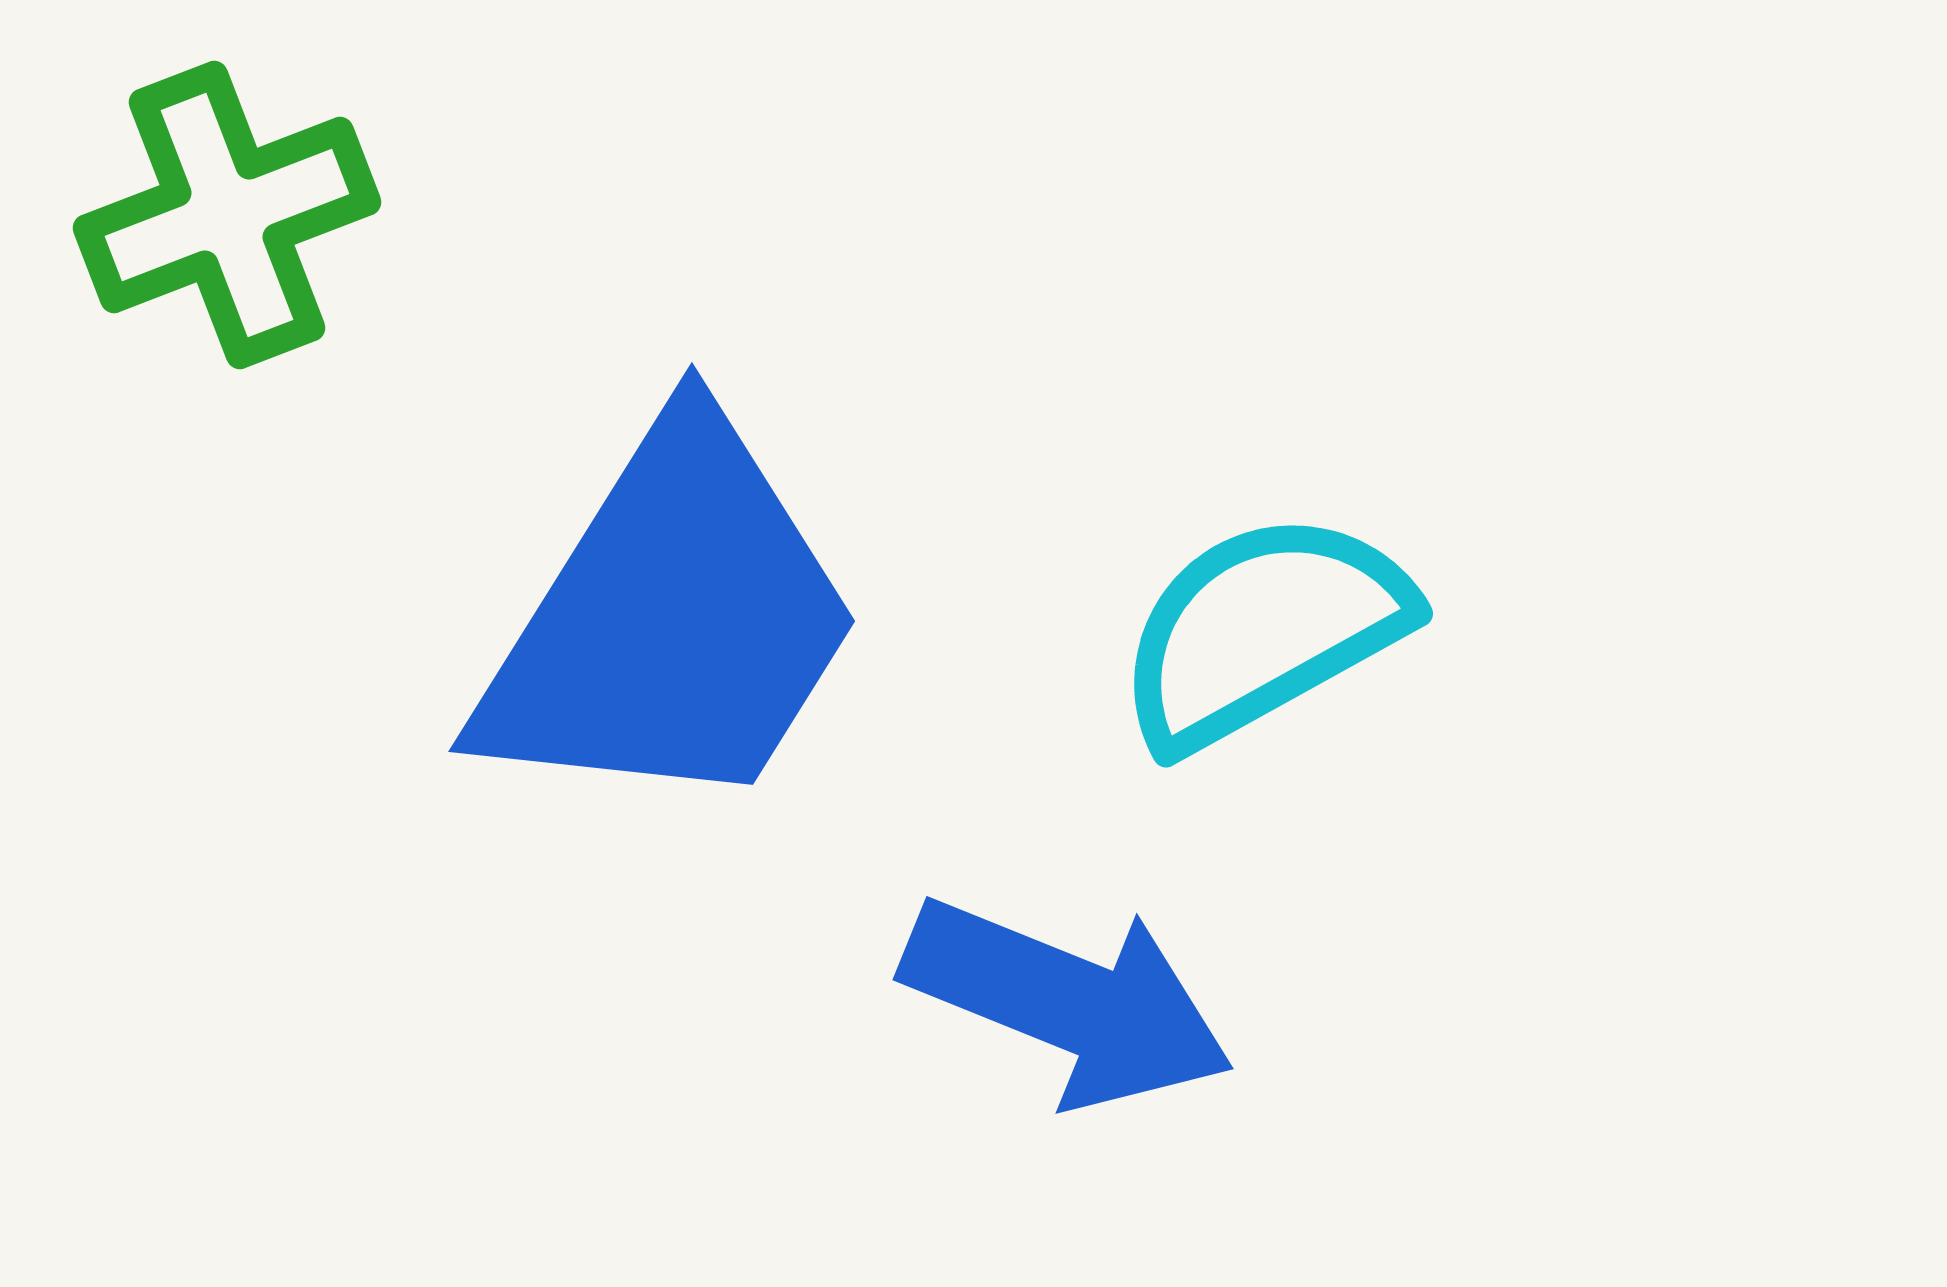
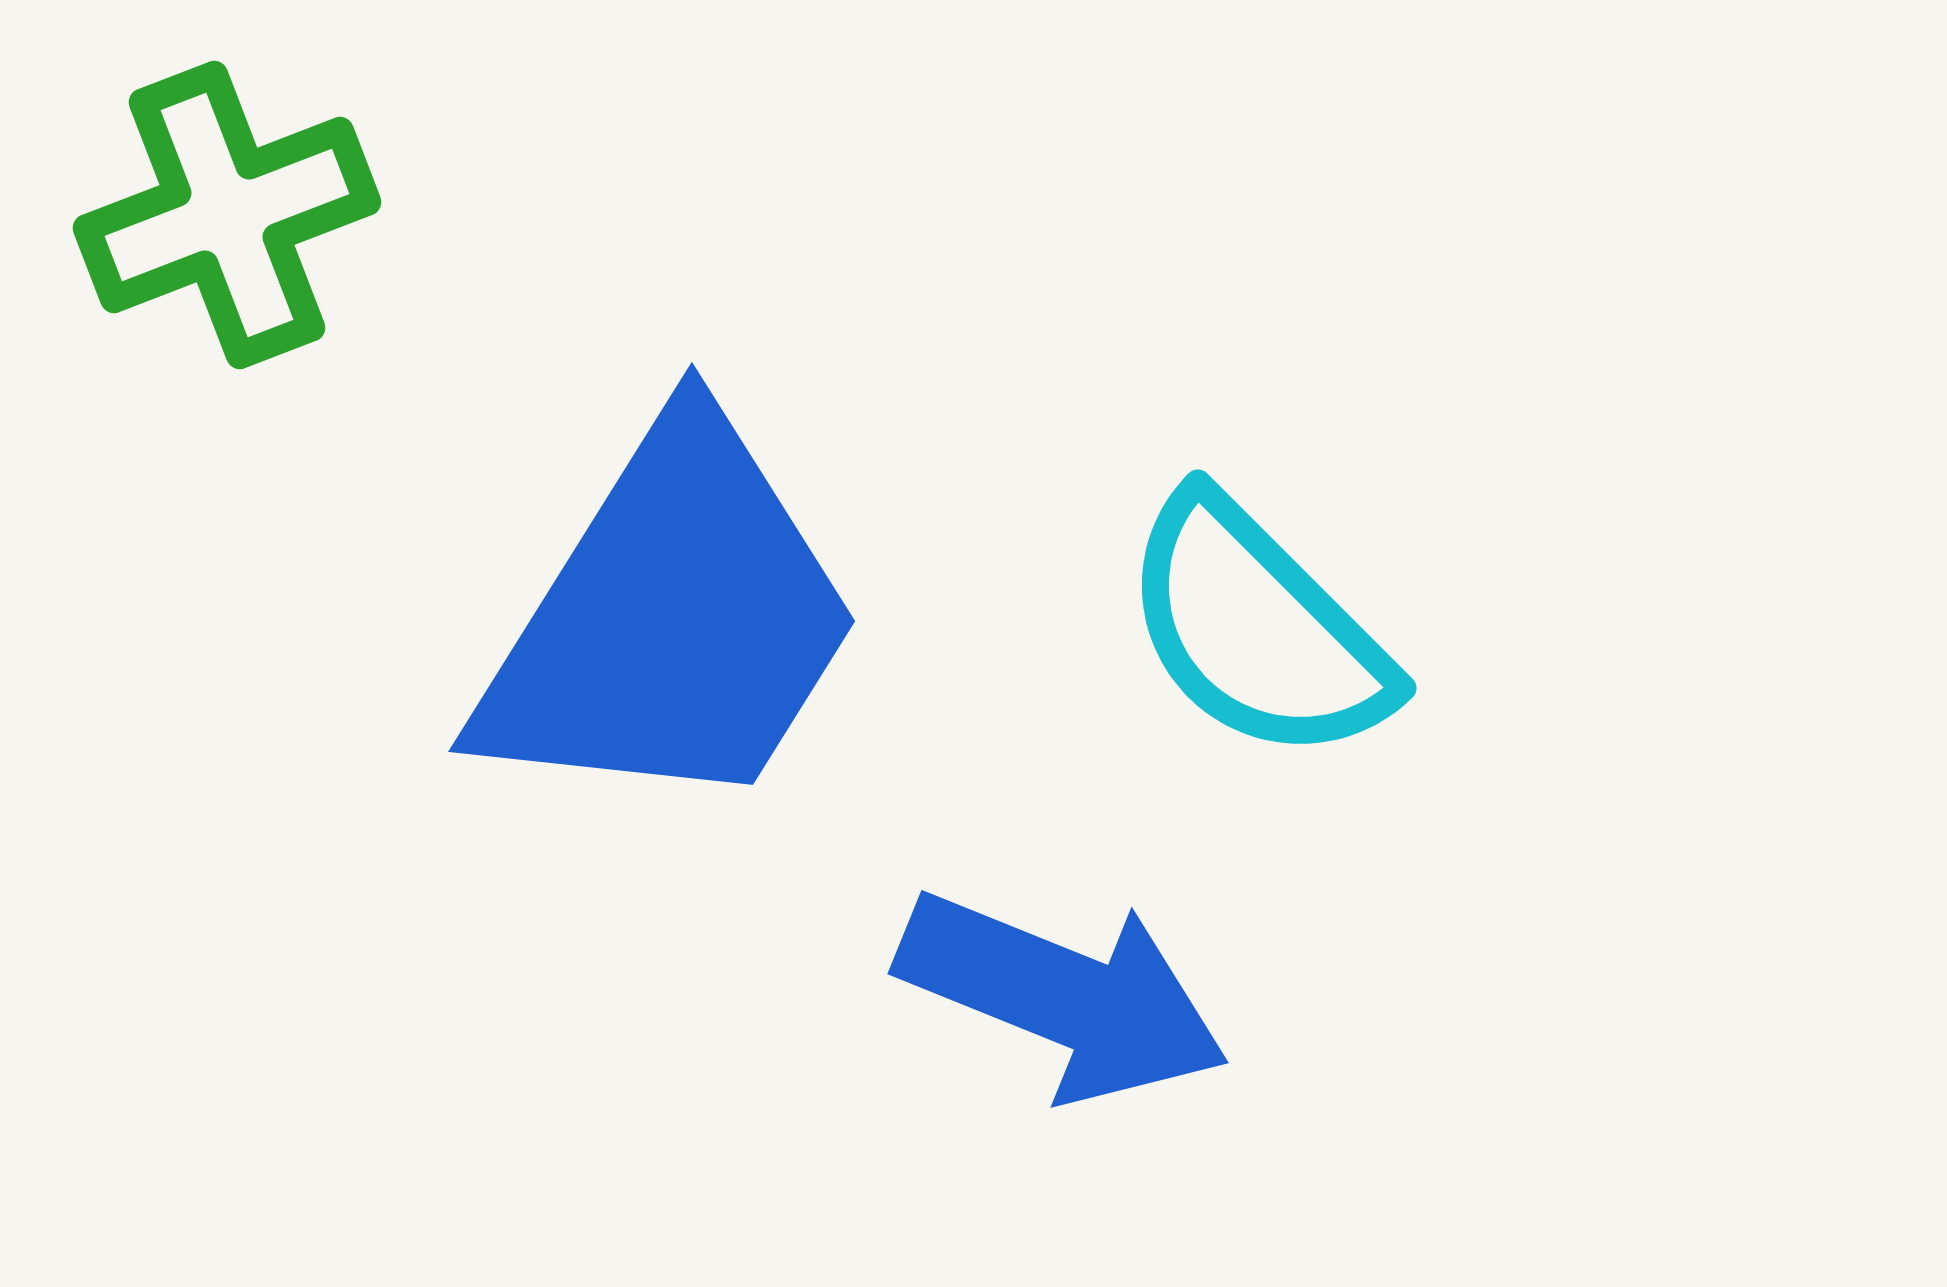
cyan semicircle: moved 6 px left, 1 px up; rotated 106 degrees counterclockwise
blue arrow: moved 5 px left, 6 px up
